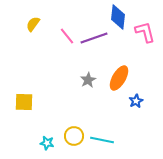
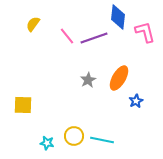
yellow square: moved 1 px left, 3 px down
